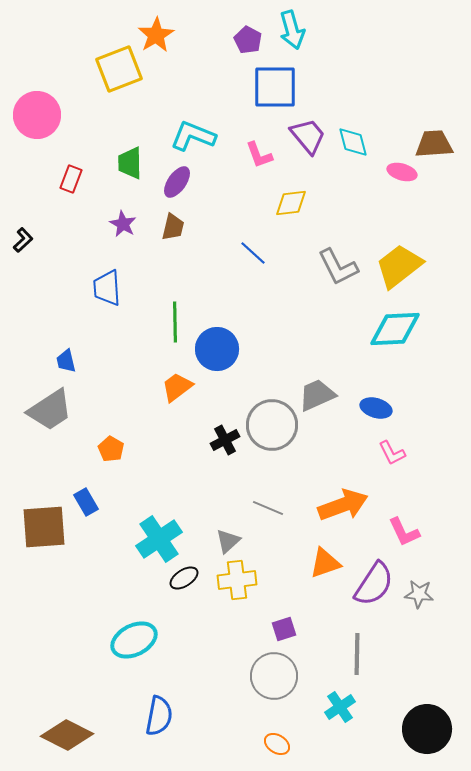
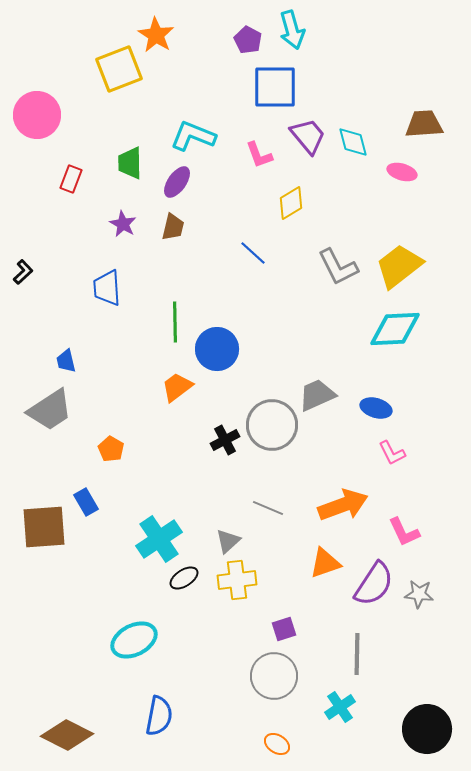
orange star at (156, 35): rotated 9 degrees counterclockwise
brown trapezoid at (434, 144): moved 10 px left, 20 px up
yellow diamond at (291, 203): rotated 24 degrees counterclockwise
black L-shape at (23, 240): moved 32 px down
